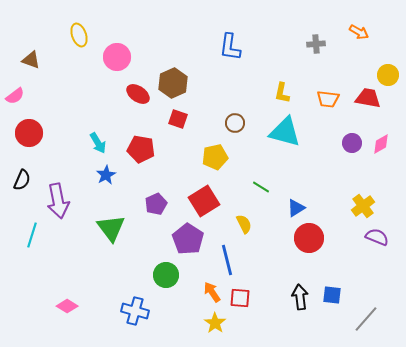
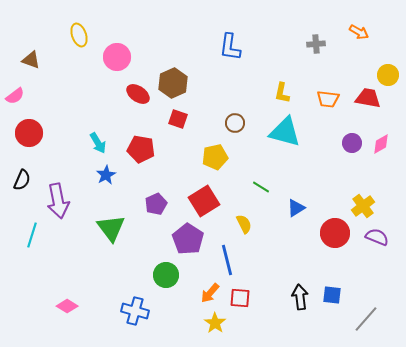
red circle at (309, 238): moved 26 px right, 5 px up
orange arrow at (212, 292): moved 2 px left, 1 px down; rotated 105 degrees counterclockwise
